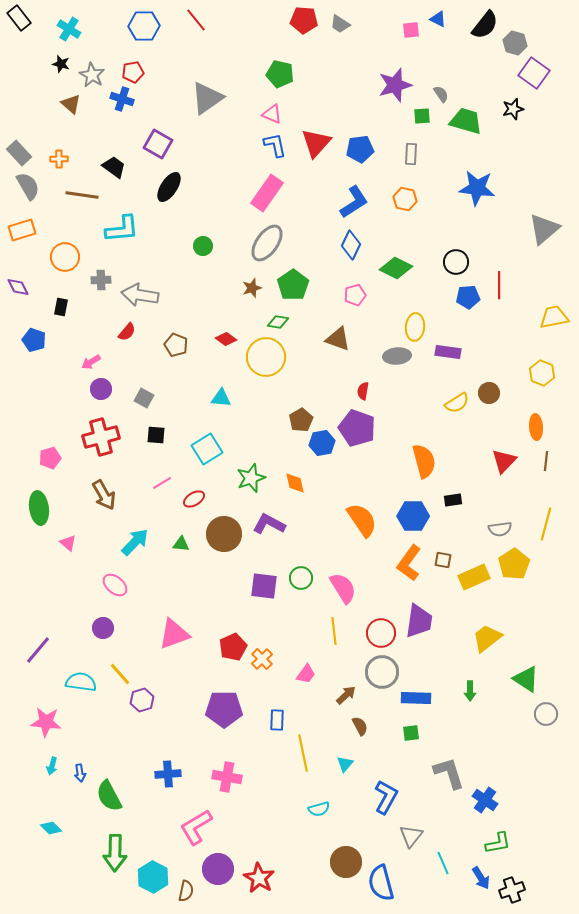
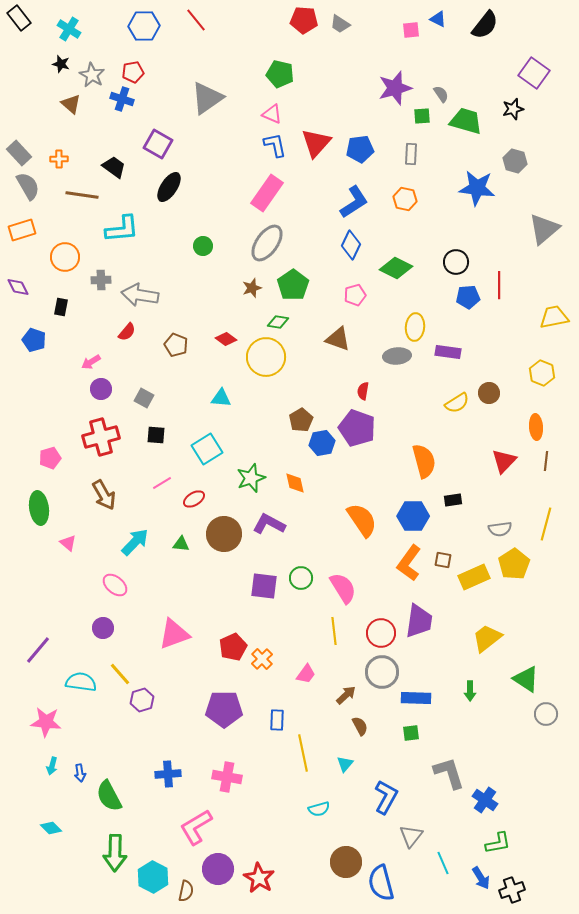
gray hexagon at (515, 43): moved 118 px down
purple star at (395, 85): moved 3 px down
